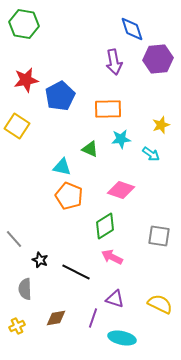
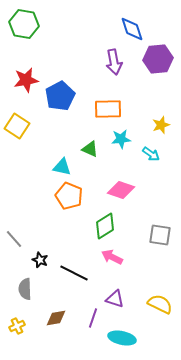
gray square: moved 1 px right, 1 px up
black line: moved 2 px left, 1 px down
